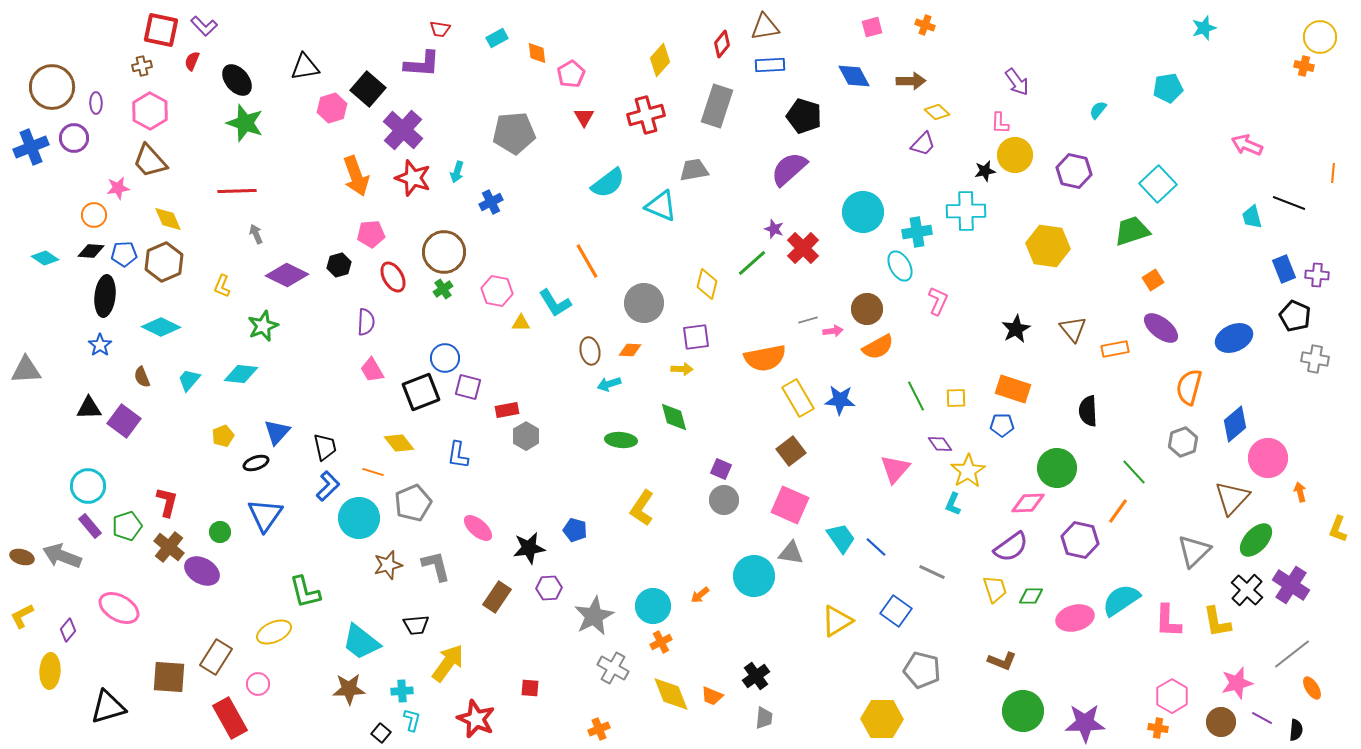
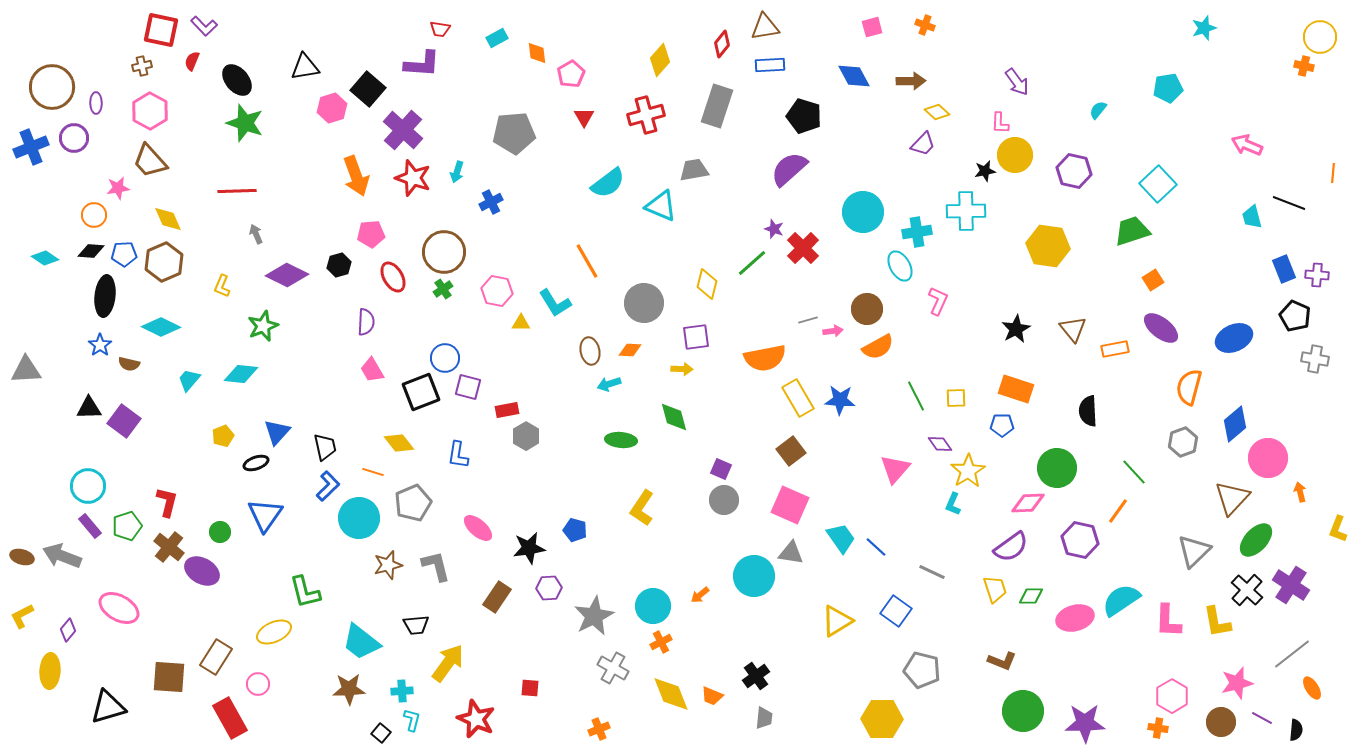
brown semicircle at (142, 377): moved 13 px left, 13 px up; rotated 55 degrees counterclockwise
orange rectangle at (1013, 389): moved 3 px right
